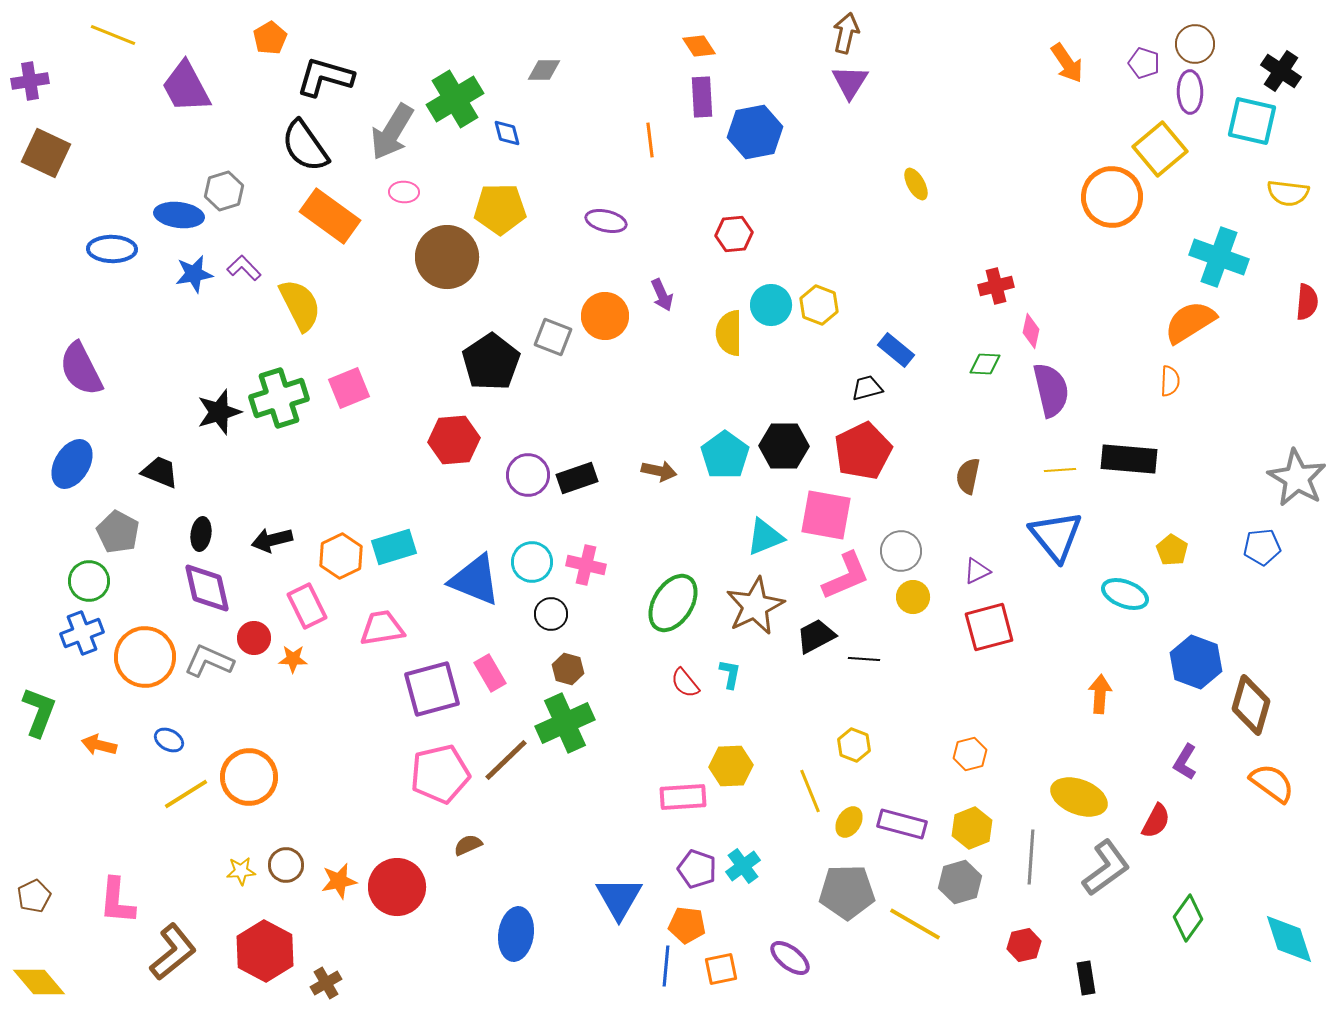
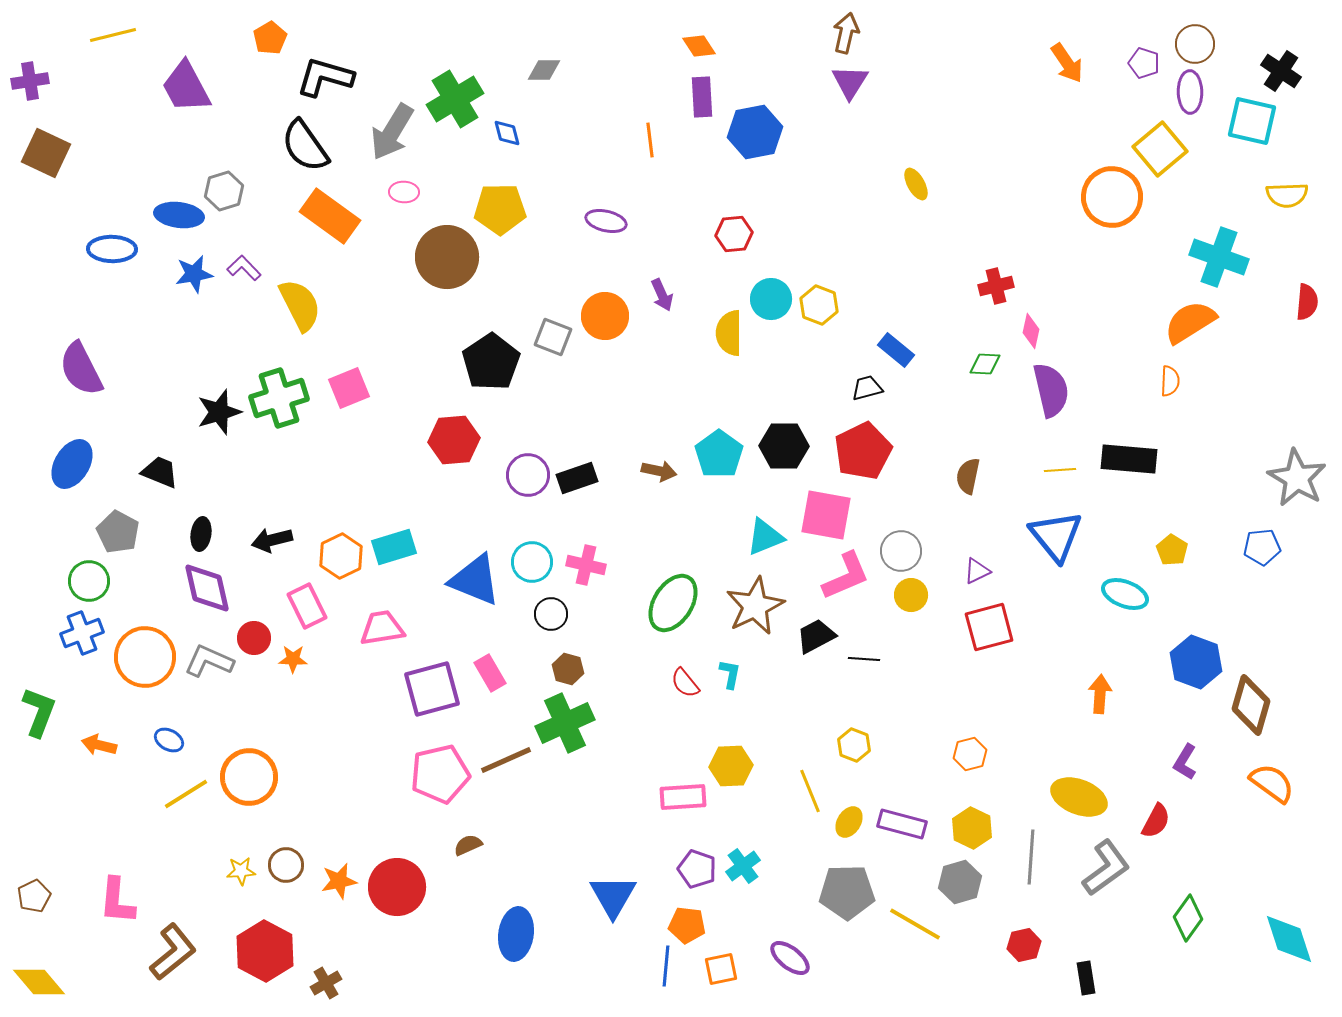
yellow line at (113, 35): rotated 36 degrees counterclockwise
yellow semicircle at (1288, 193): moved 1 px left, 2 px down; rotated 9 degrees counterclockwise
cyan circle at (771, 305): moved 6 px up
cyan pentagon at (725, 455): moved 6 px left, 1 px up
yellow circle at (913, 597): moved 2 px left, 2 px up
brown line at (506, 760): rotated 20 degrees clockwise
yellow hexagon at (972, 828): rotated 12 degrees counterclockwise
blue triangle at (619, 898): moved 6 px left, 2 px up
